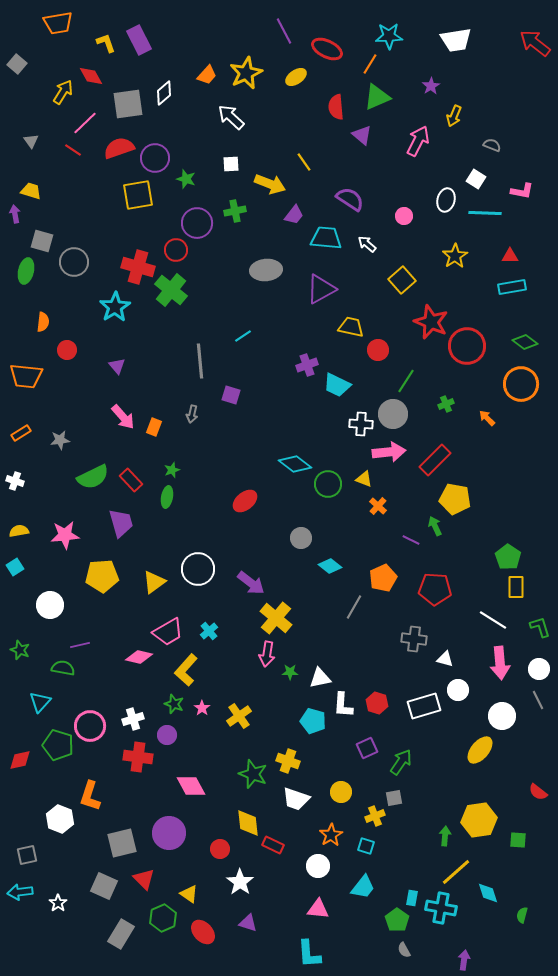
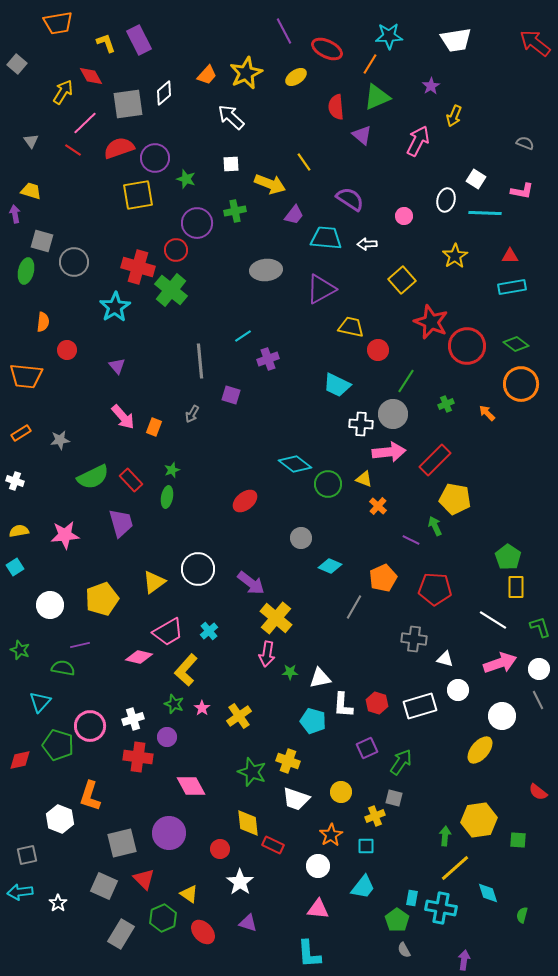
gray semicircle at (492, 145): moved 33 px right, 2 px up
white arrow at (367, 244): rotated 42 degrees counterclockwise
green diamond at (525, 342): moved 9 px left, 2 px down
purple cross at (307, 365): moved 39 px left, 6 px up
gray arrow at (192, 414): rotated 18 degrees clockwise
orange arrow at (487, 418): moved 5 px up
cyan diamond at (330, 566): rotated 15 degrees counterclockwise
yellow pentagon at (102, 576): moved 23 px down; rotated 16 degrees counterclockwise
pink arrow at (500, 663): rotated 104 degrees counterclockwise
white rectangle at (424, 706): moved 4 px left
purple circle at (167, 735): moved 2 px down
green star at (253, 774): moved 1 px left, 2 px up
gray square at (394, 798): rotated 24 degrees clockwise
cyan square at (366, 846): rotated 18 degrees counterclockwise
yellow line at (456, 872): moved 1 px left, 4 px up
